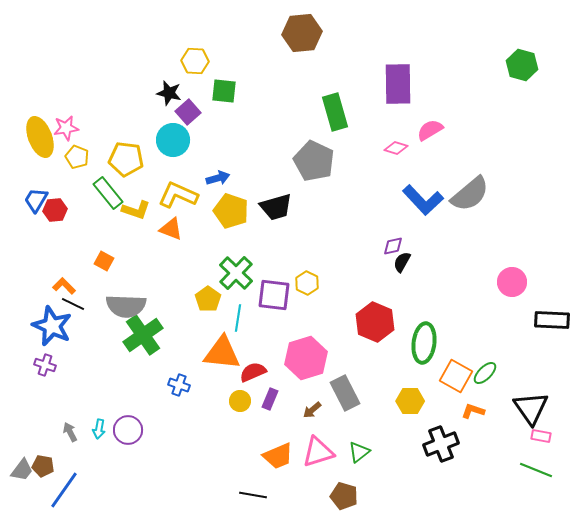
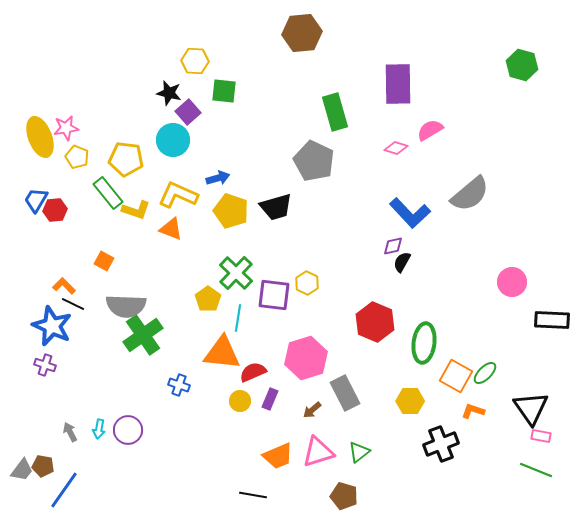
blue L-shape at (423, 200): moved 13 px left, 13 px down
